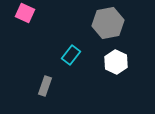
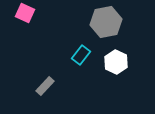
gray hexagon: moved 2 px left, 1 px up
cyan rectangle: moved 10 px right
gray rectangle: rotated 24 degrees clockwise
